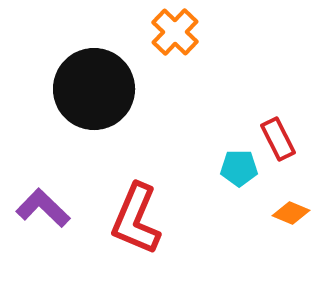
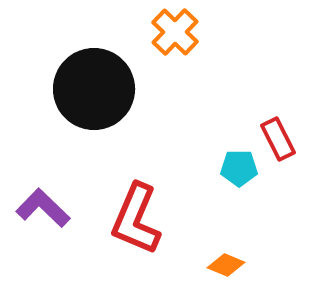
orange diamond: moved 65 px left, 52 px down
